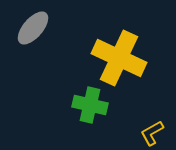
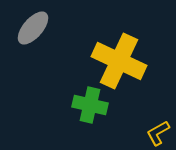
yellow cross: moved 3 px down
yellow L-shape: moved 6 px right
